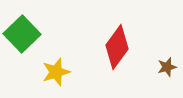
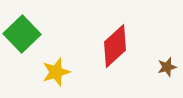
red diamond: moved 2 px left, 1 px up; rotated 12 degrees clockwise
